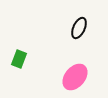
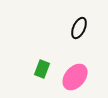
green rectangle: moved 23 px right, 10 px down
